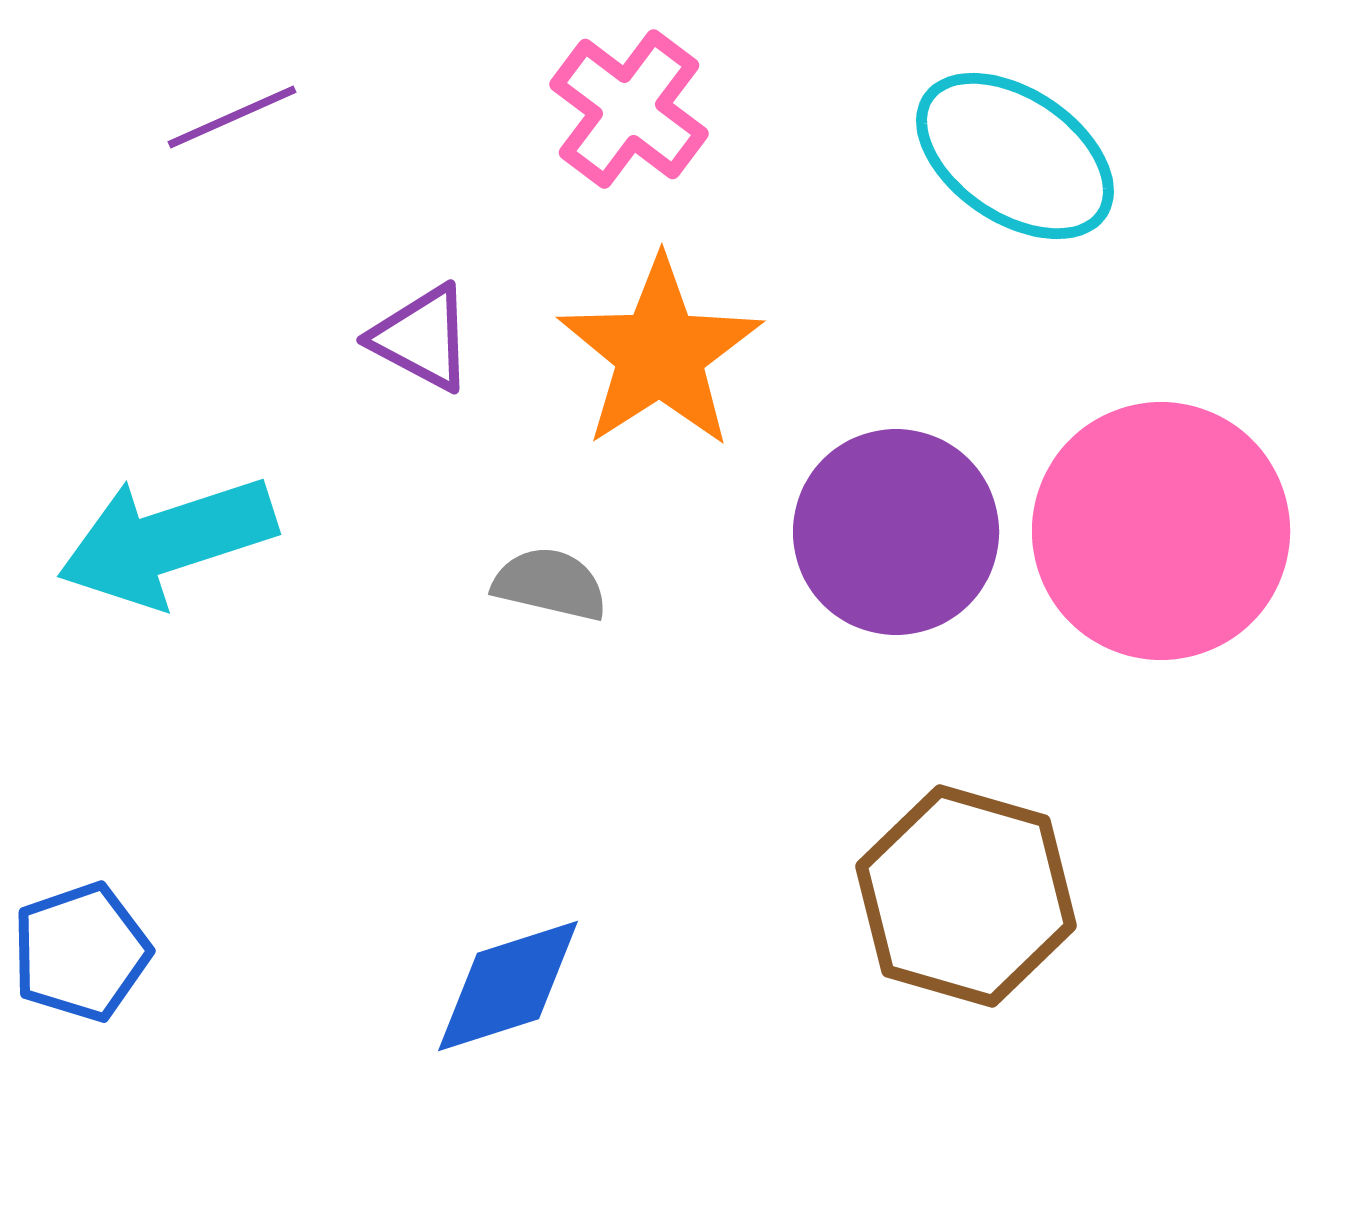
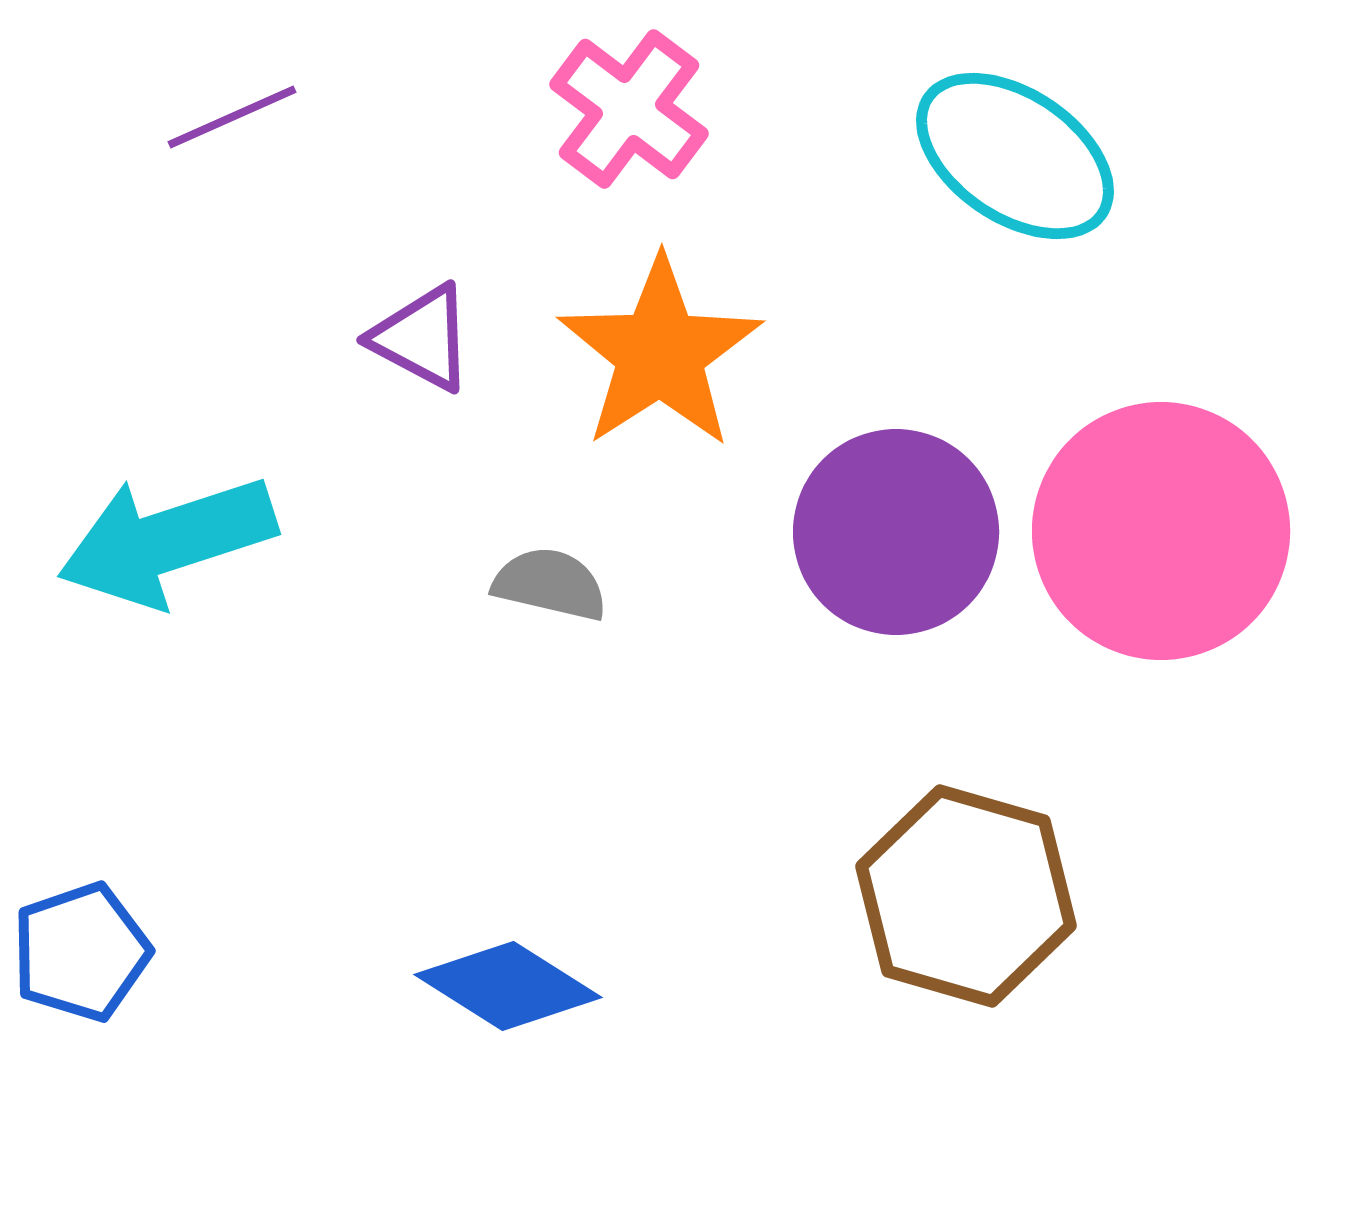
blue diamond: rotated 50 degrees clockwise
